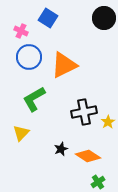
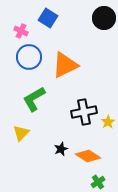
orange triangle: moved 1 px right
